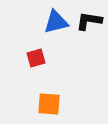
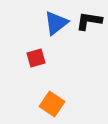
blue triangle: moved 1 px down; rotated 24 degrees counterclockwise
orange square: moved 3 px right; rotated 30 degrees clockwise
